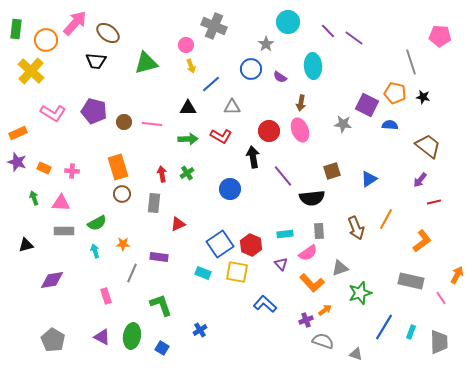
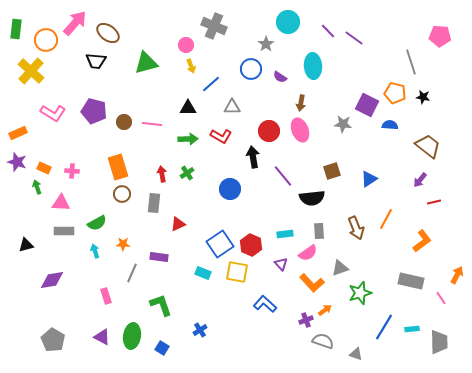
green arrow at (34, 198): moved 3 px right, 11 px up
cyan rectangle at (411, 332): moved 1 px right, 3 px up; rotated 64 degrees clockwise
